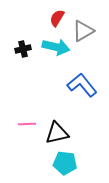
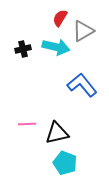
red semicircle: moved 3 px right
cyan pentagon: rotated 15 degrees clockwise
